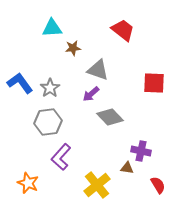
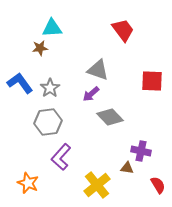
red trapezoid: rotated 15 degrees clockwise
brown star: moved 33 px left
red square: moved 2 px left, 2 px up
